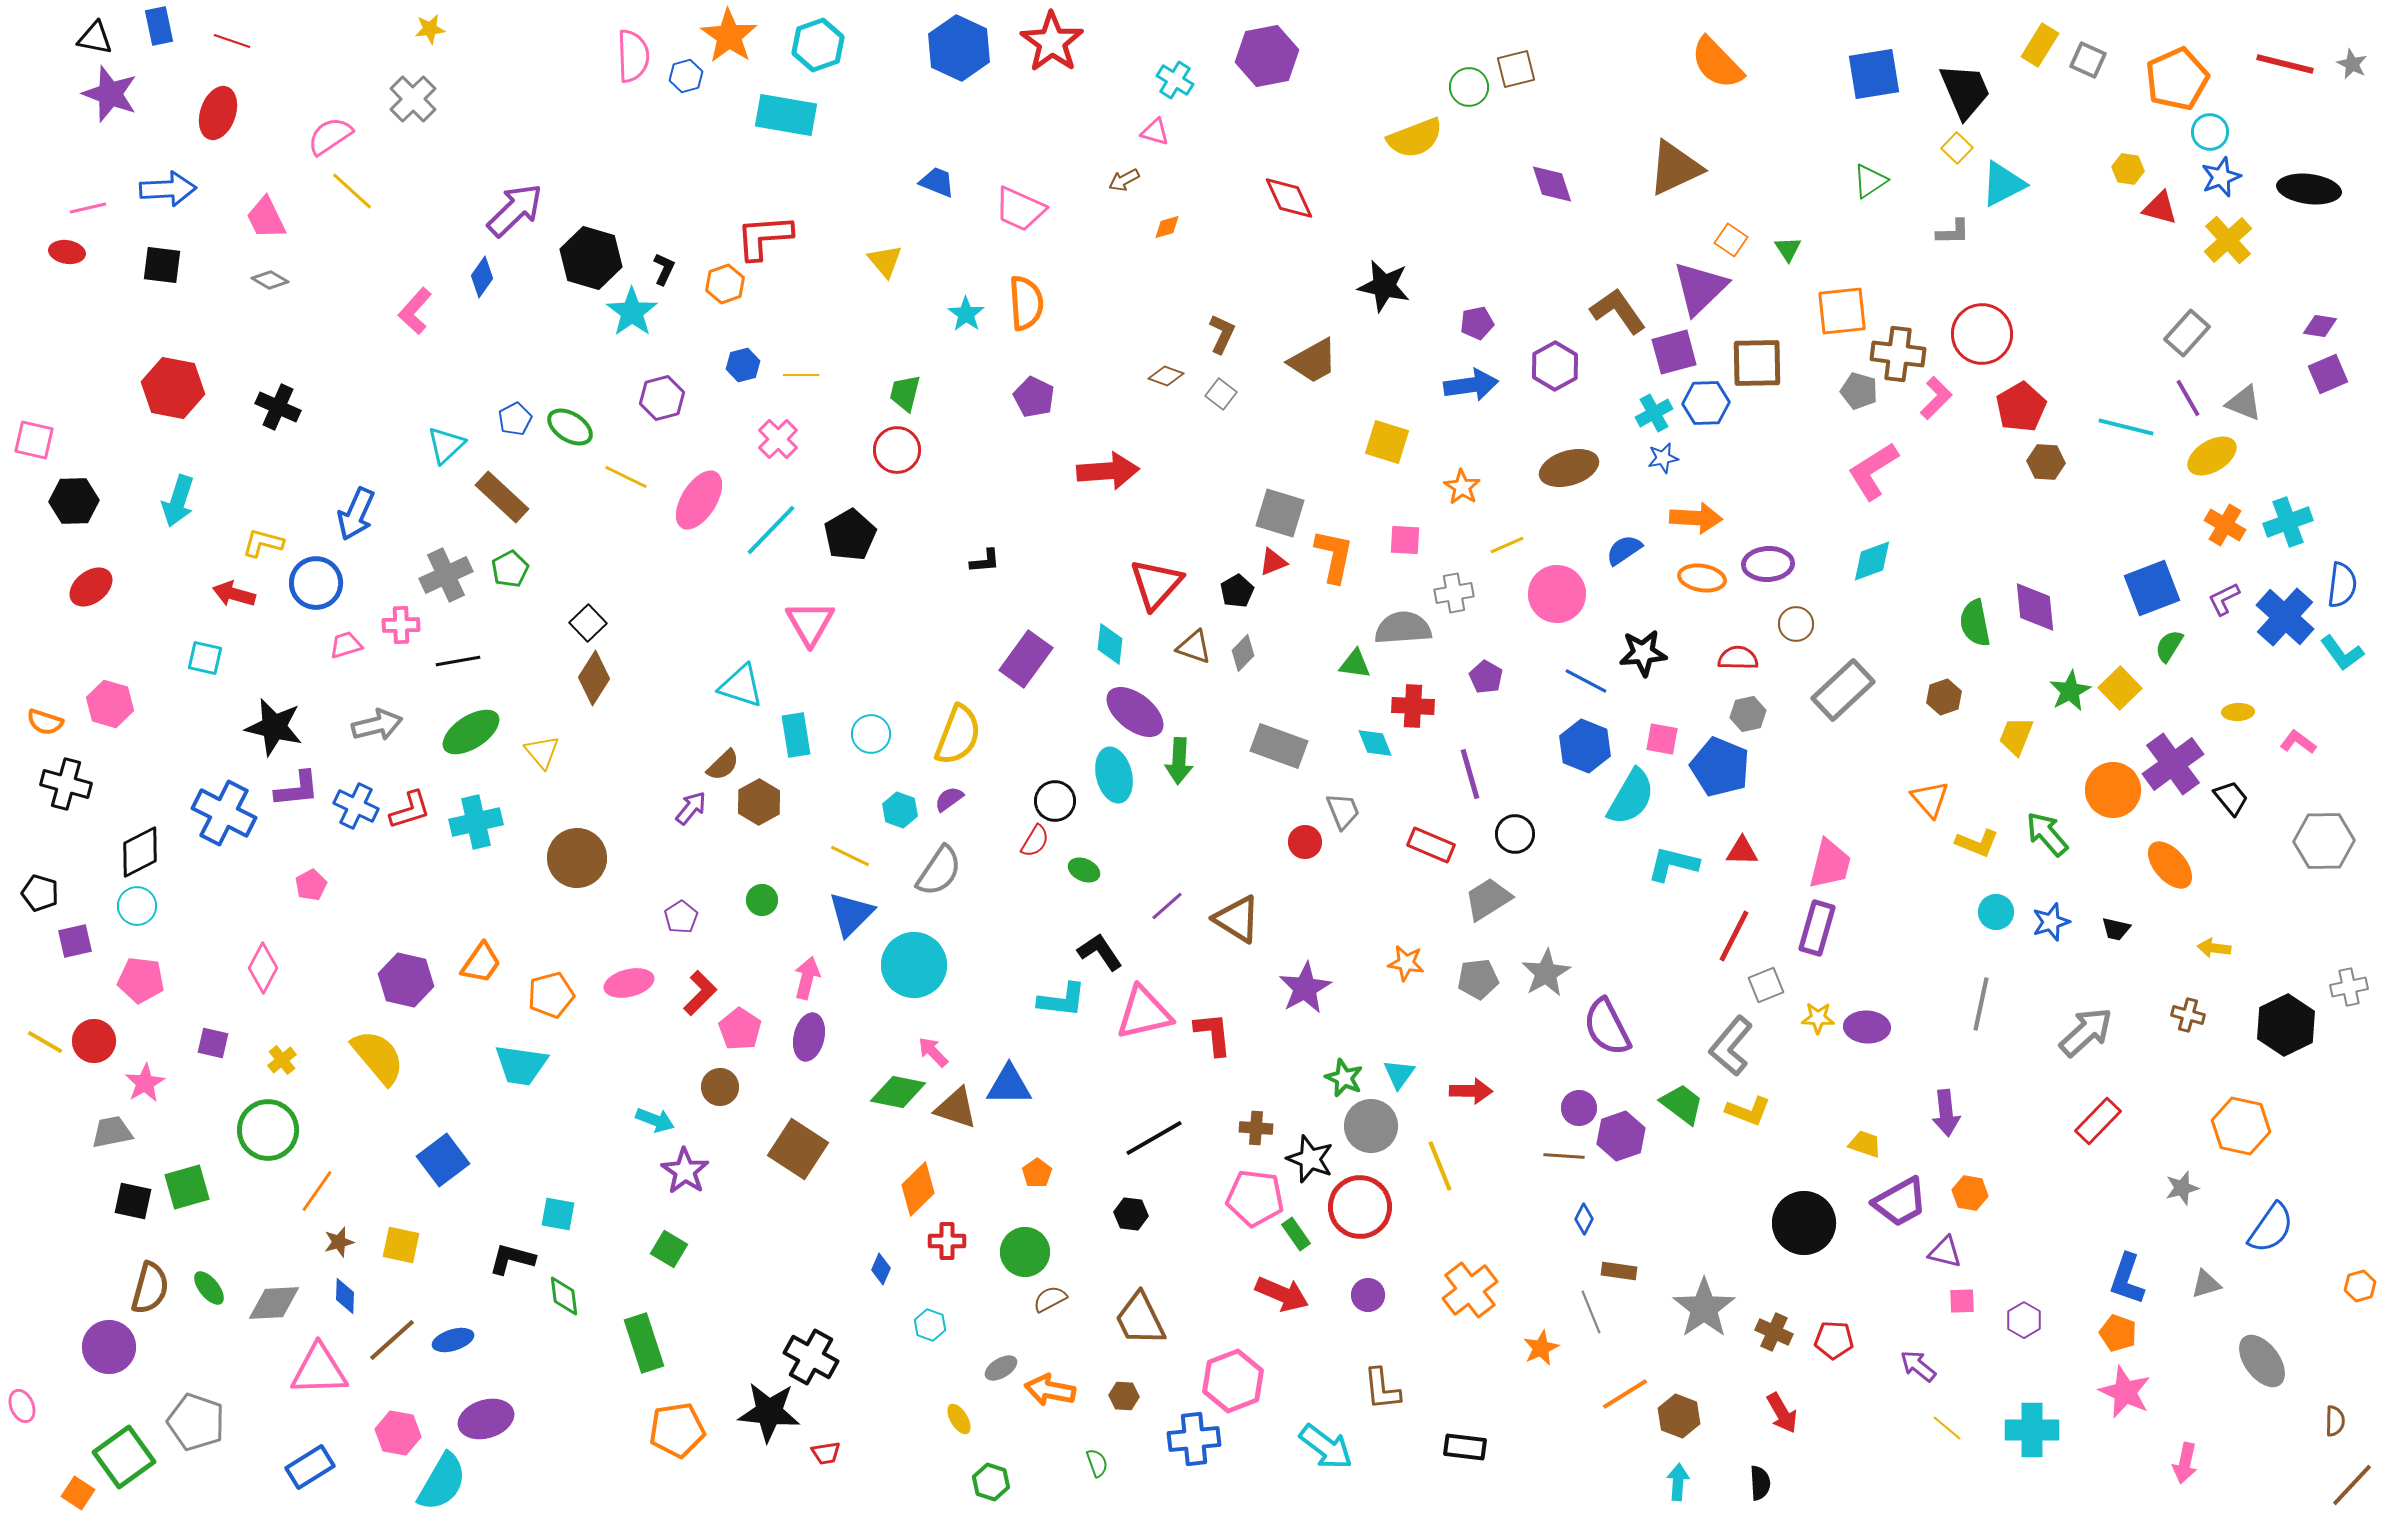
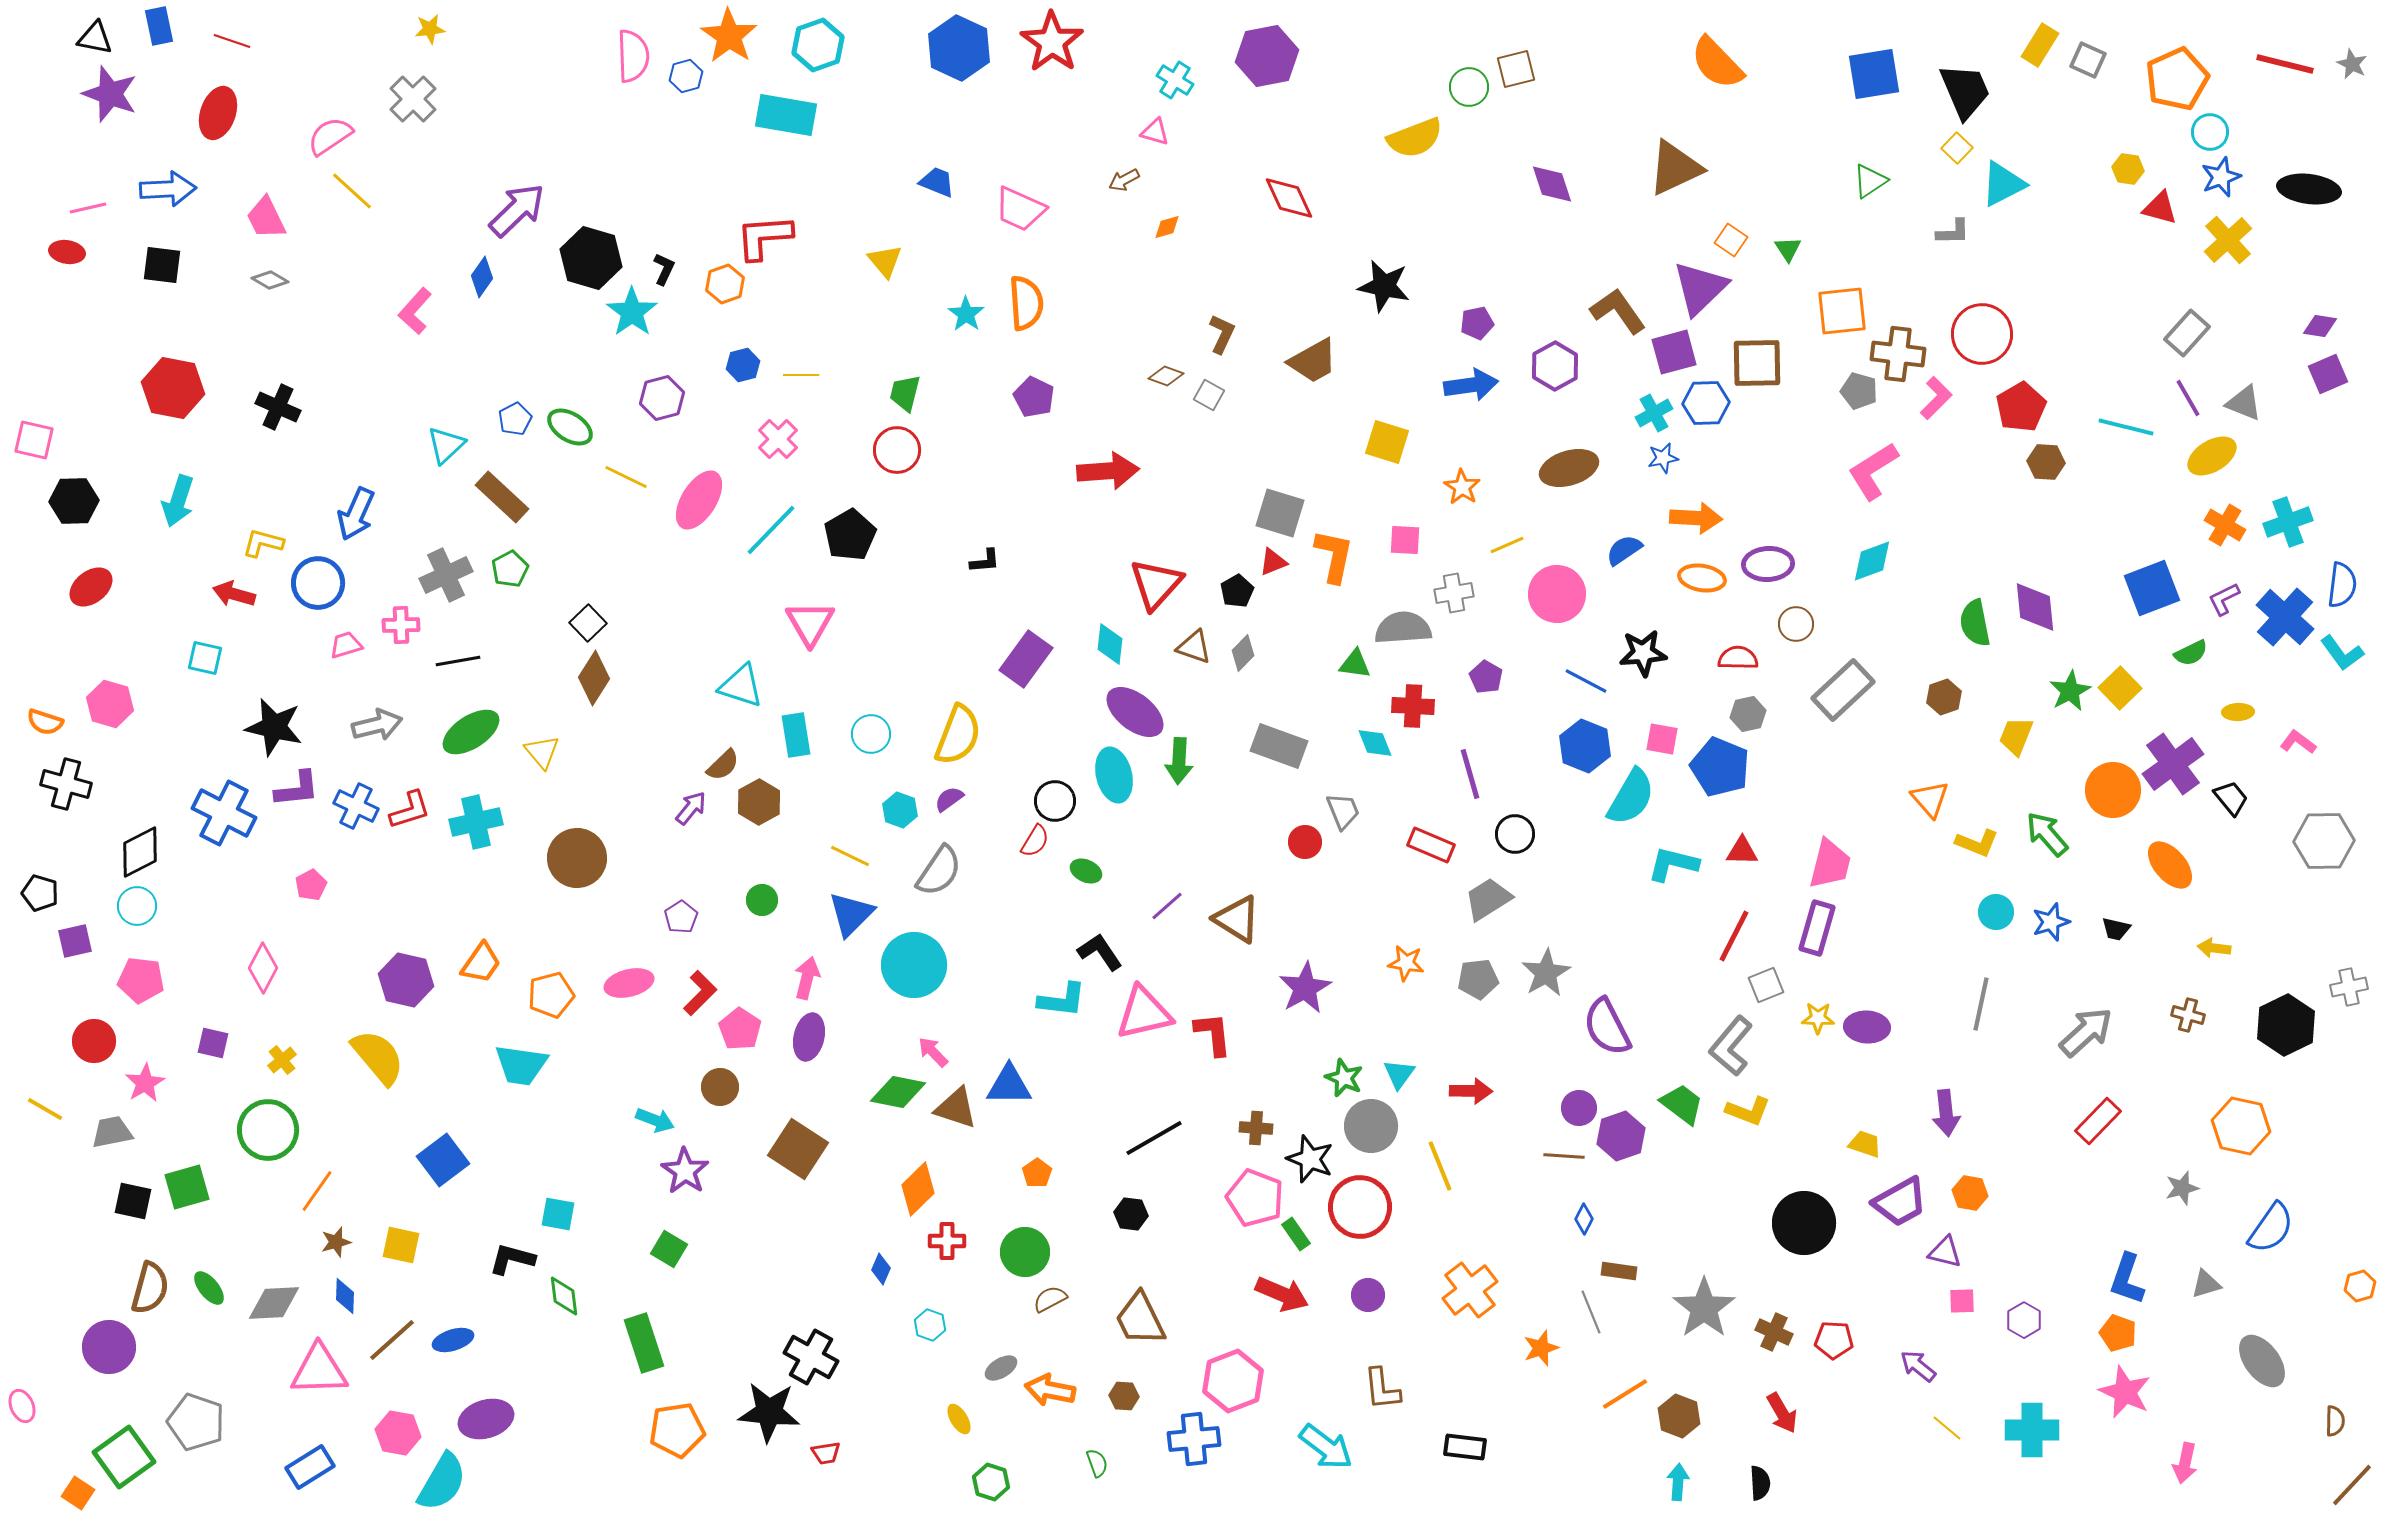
purple arrow at (515, 210): moved 2 px right
gray square at (1221, 394): moved 12 px left, 1 px down; rotated 8 degrees counterclockwise
blue circle at (316, 583): moved 2 px right
green semicircle at (2169, 646): moved 22 px right, 7 px down; rotated 148 degrees counterclockwise
green ellipse at (1084, 870): moved 2 px right, 1 px down
yellow line at (45, 1042): moved 67 px down
pink pentagon at (1255, 1198): rotated 14 degrees clockwise
brown star at (339, 1242): moved 3 px left
orange star at (1541, 1348): rotated 6 degrees clockwise
